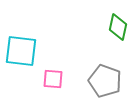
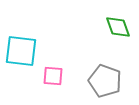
green diamond: rotated 32 degrees counterclockwise
pink square: moved 3 px up
